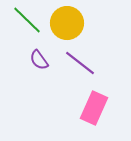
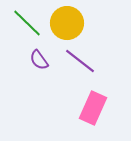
green line: moved 3 px down
purple line: moved 2 px up
pink rectangle: moved 1 px left
